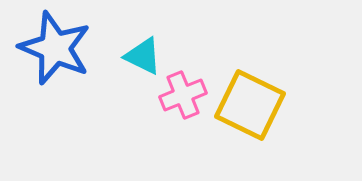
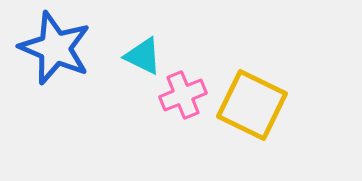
yellow square: moved 2 px right
